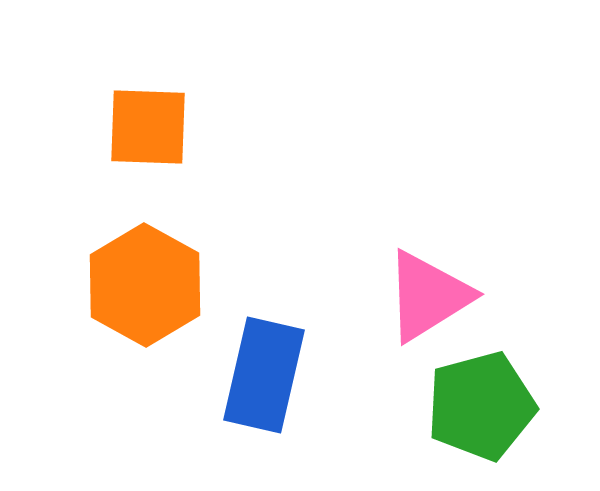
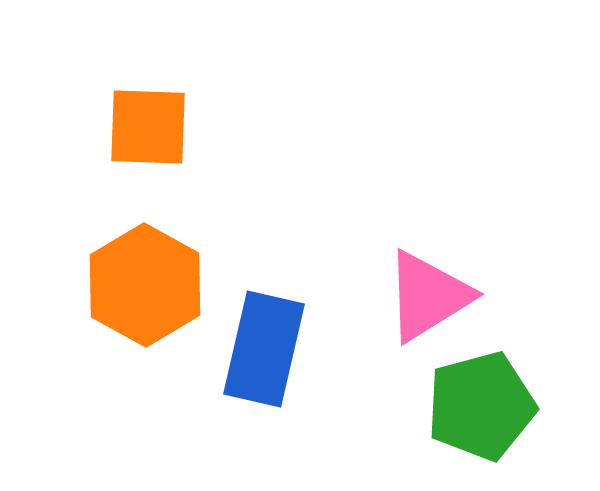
blue rectangle: moved 26 px up
